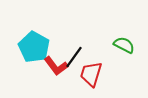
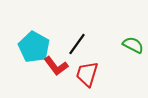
green semicircle: moved 9 px right
black line: moved 3 px right, 13 px up
red trapezoid: moved 4 px left
